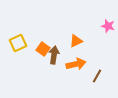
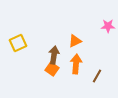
pink star: rotated 16 degrees counterclockwise
orange triangle: moved 1 px left
orange square: moved 9 px right, 20 px down
orange arrow: rotated 72 degrees counterclockwise
